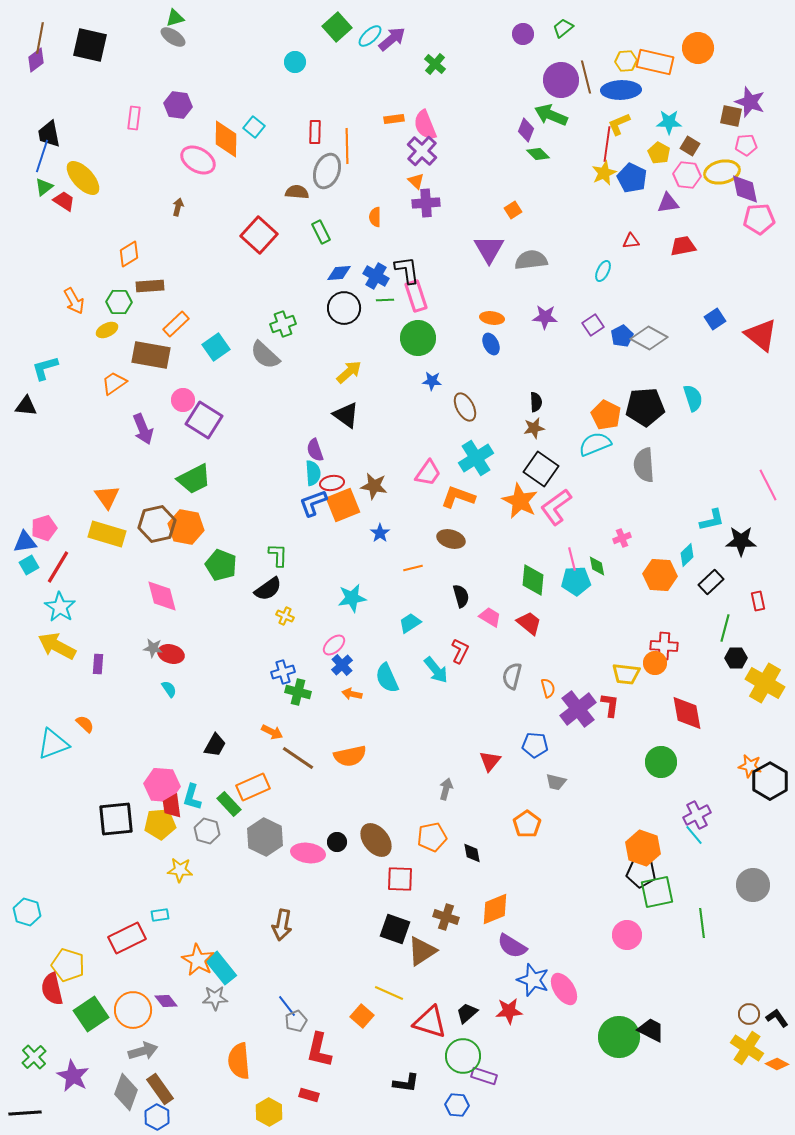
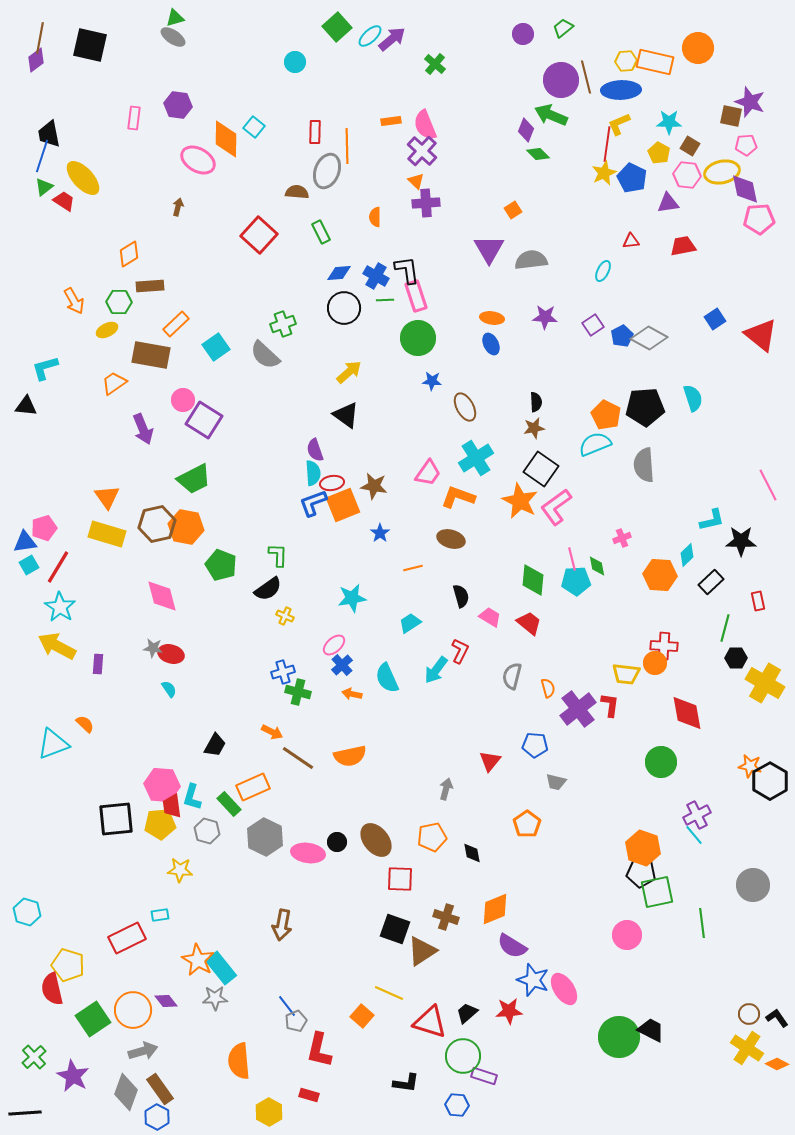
orange rectangle at (394, 119): moved 3 px left, 2 px down
cyan arrow at (436, 670): rotated 76 degrees clockwise
green square at (91, 1014): moved 2 px right, 5 px down
